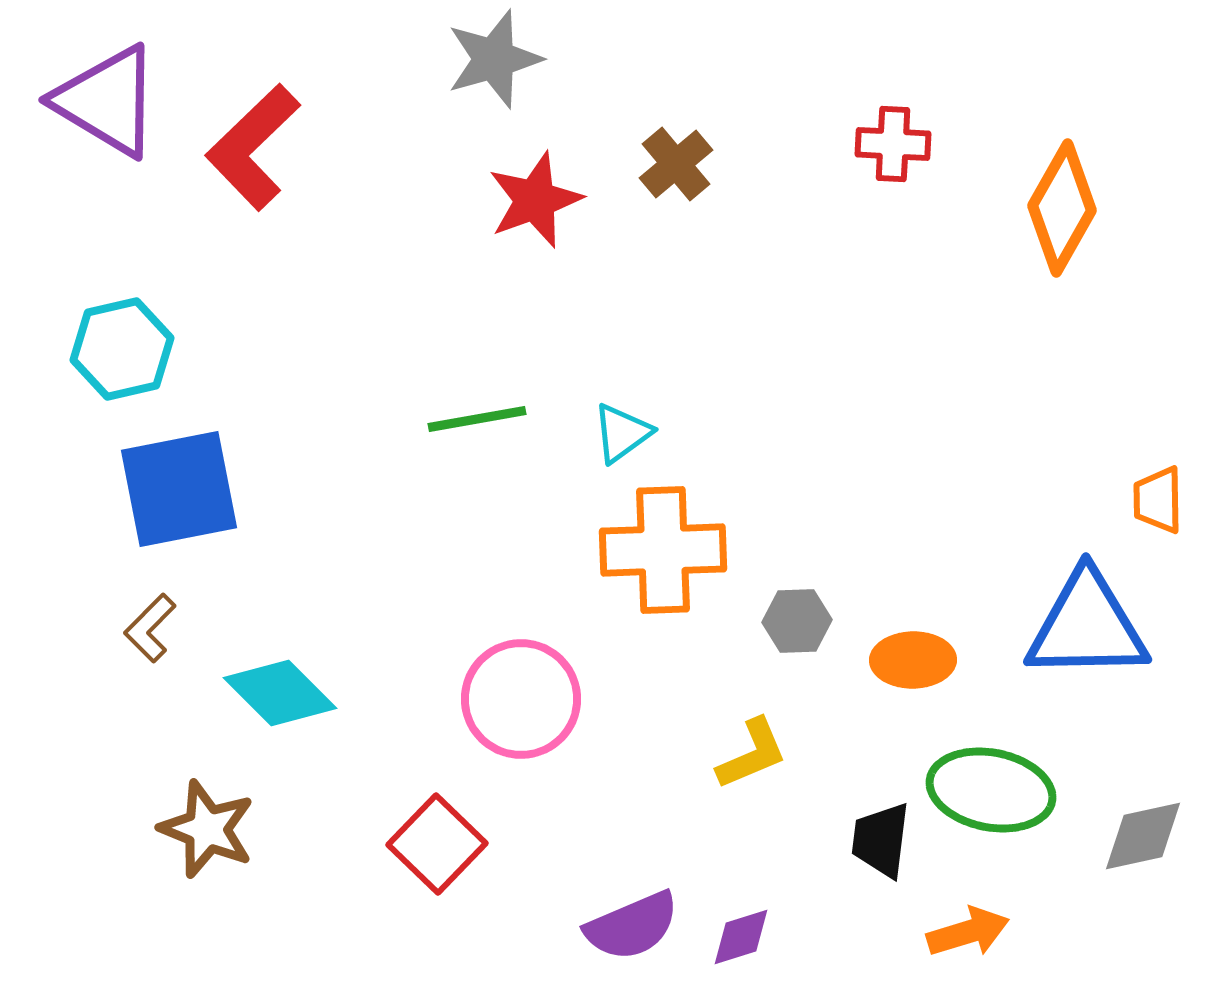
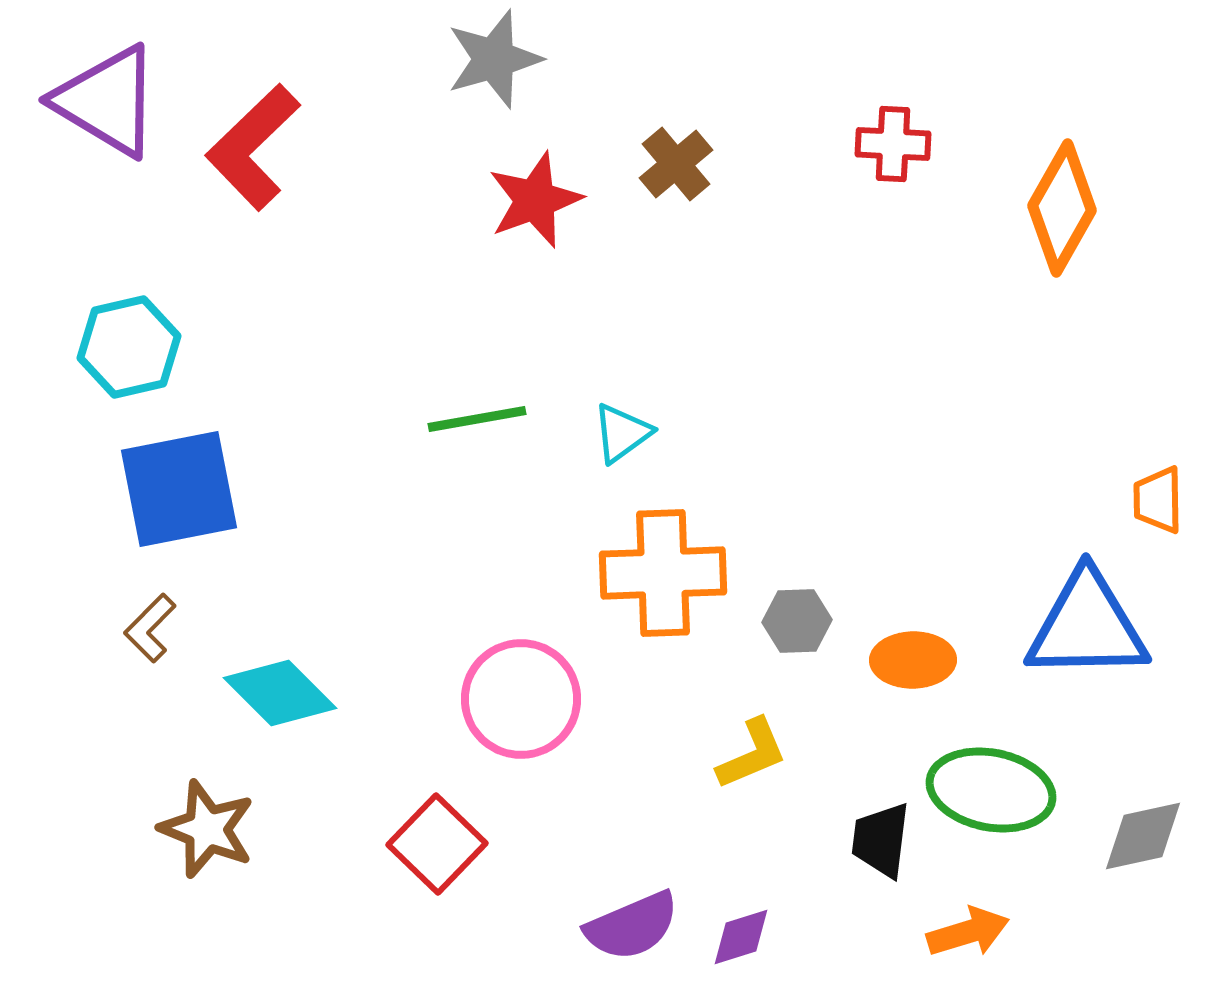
cyan hexagon: moved 7 px right, 2 px up
orange cross: moved 23 px down
